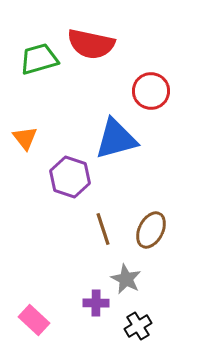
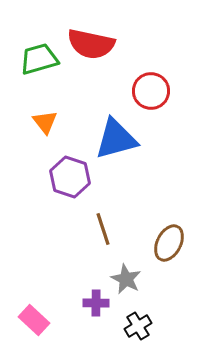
orange triangle: moved 20 px right, 16 px up
brown ellipse: moved 18 px right, 13 px down
